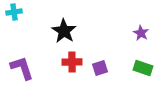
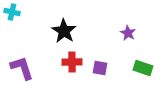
cyan cross: moved 2 px left; rotated 21 degrees clockwise
purple star: moved 13 px left
purple square: rotated 28 degrees clockwise
